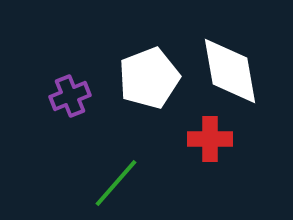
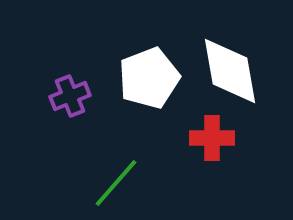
red cross: moved 2 px right, 1 px up
